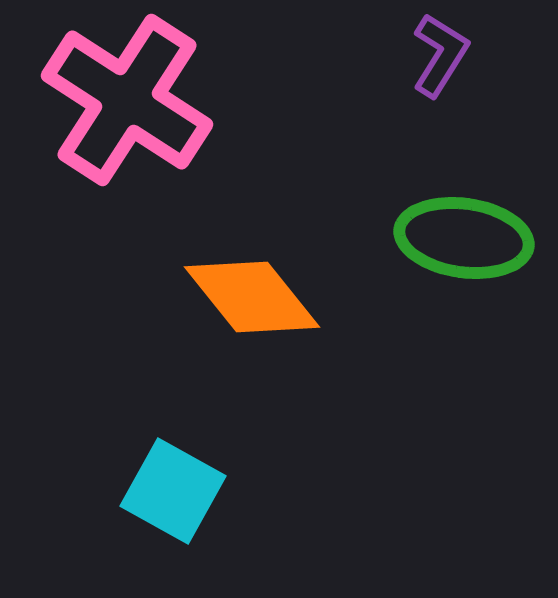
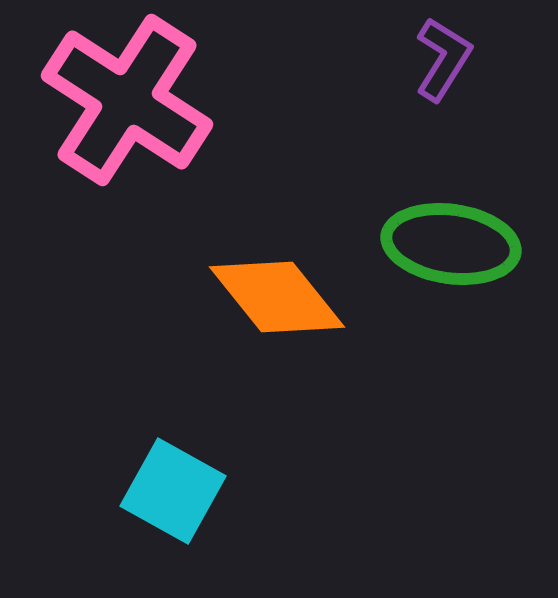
purple L-shape: moved 3 px right, 4 px down
green ellipse: moved 13 px left, 6 px down
orange diamond: moved 25 px right
